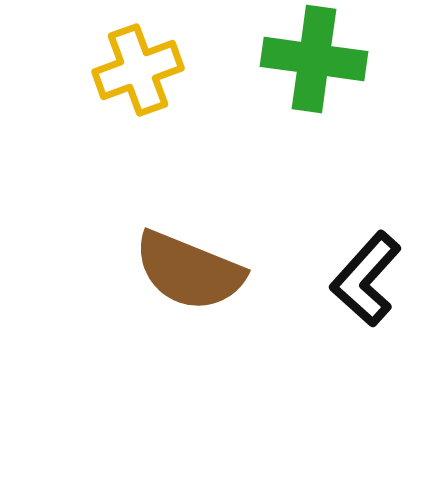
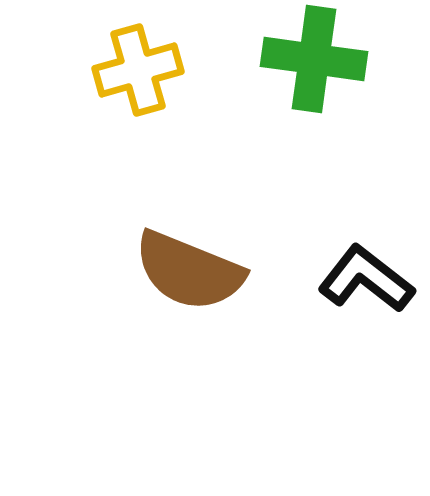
yellow cross: rotated 4 degrees clockwise
black L-shape: rotated 86 degrees clockwise
